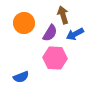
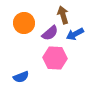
purple semicircle: rotated 18 degrees clockwise
